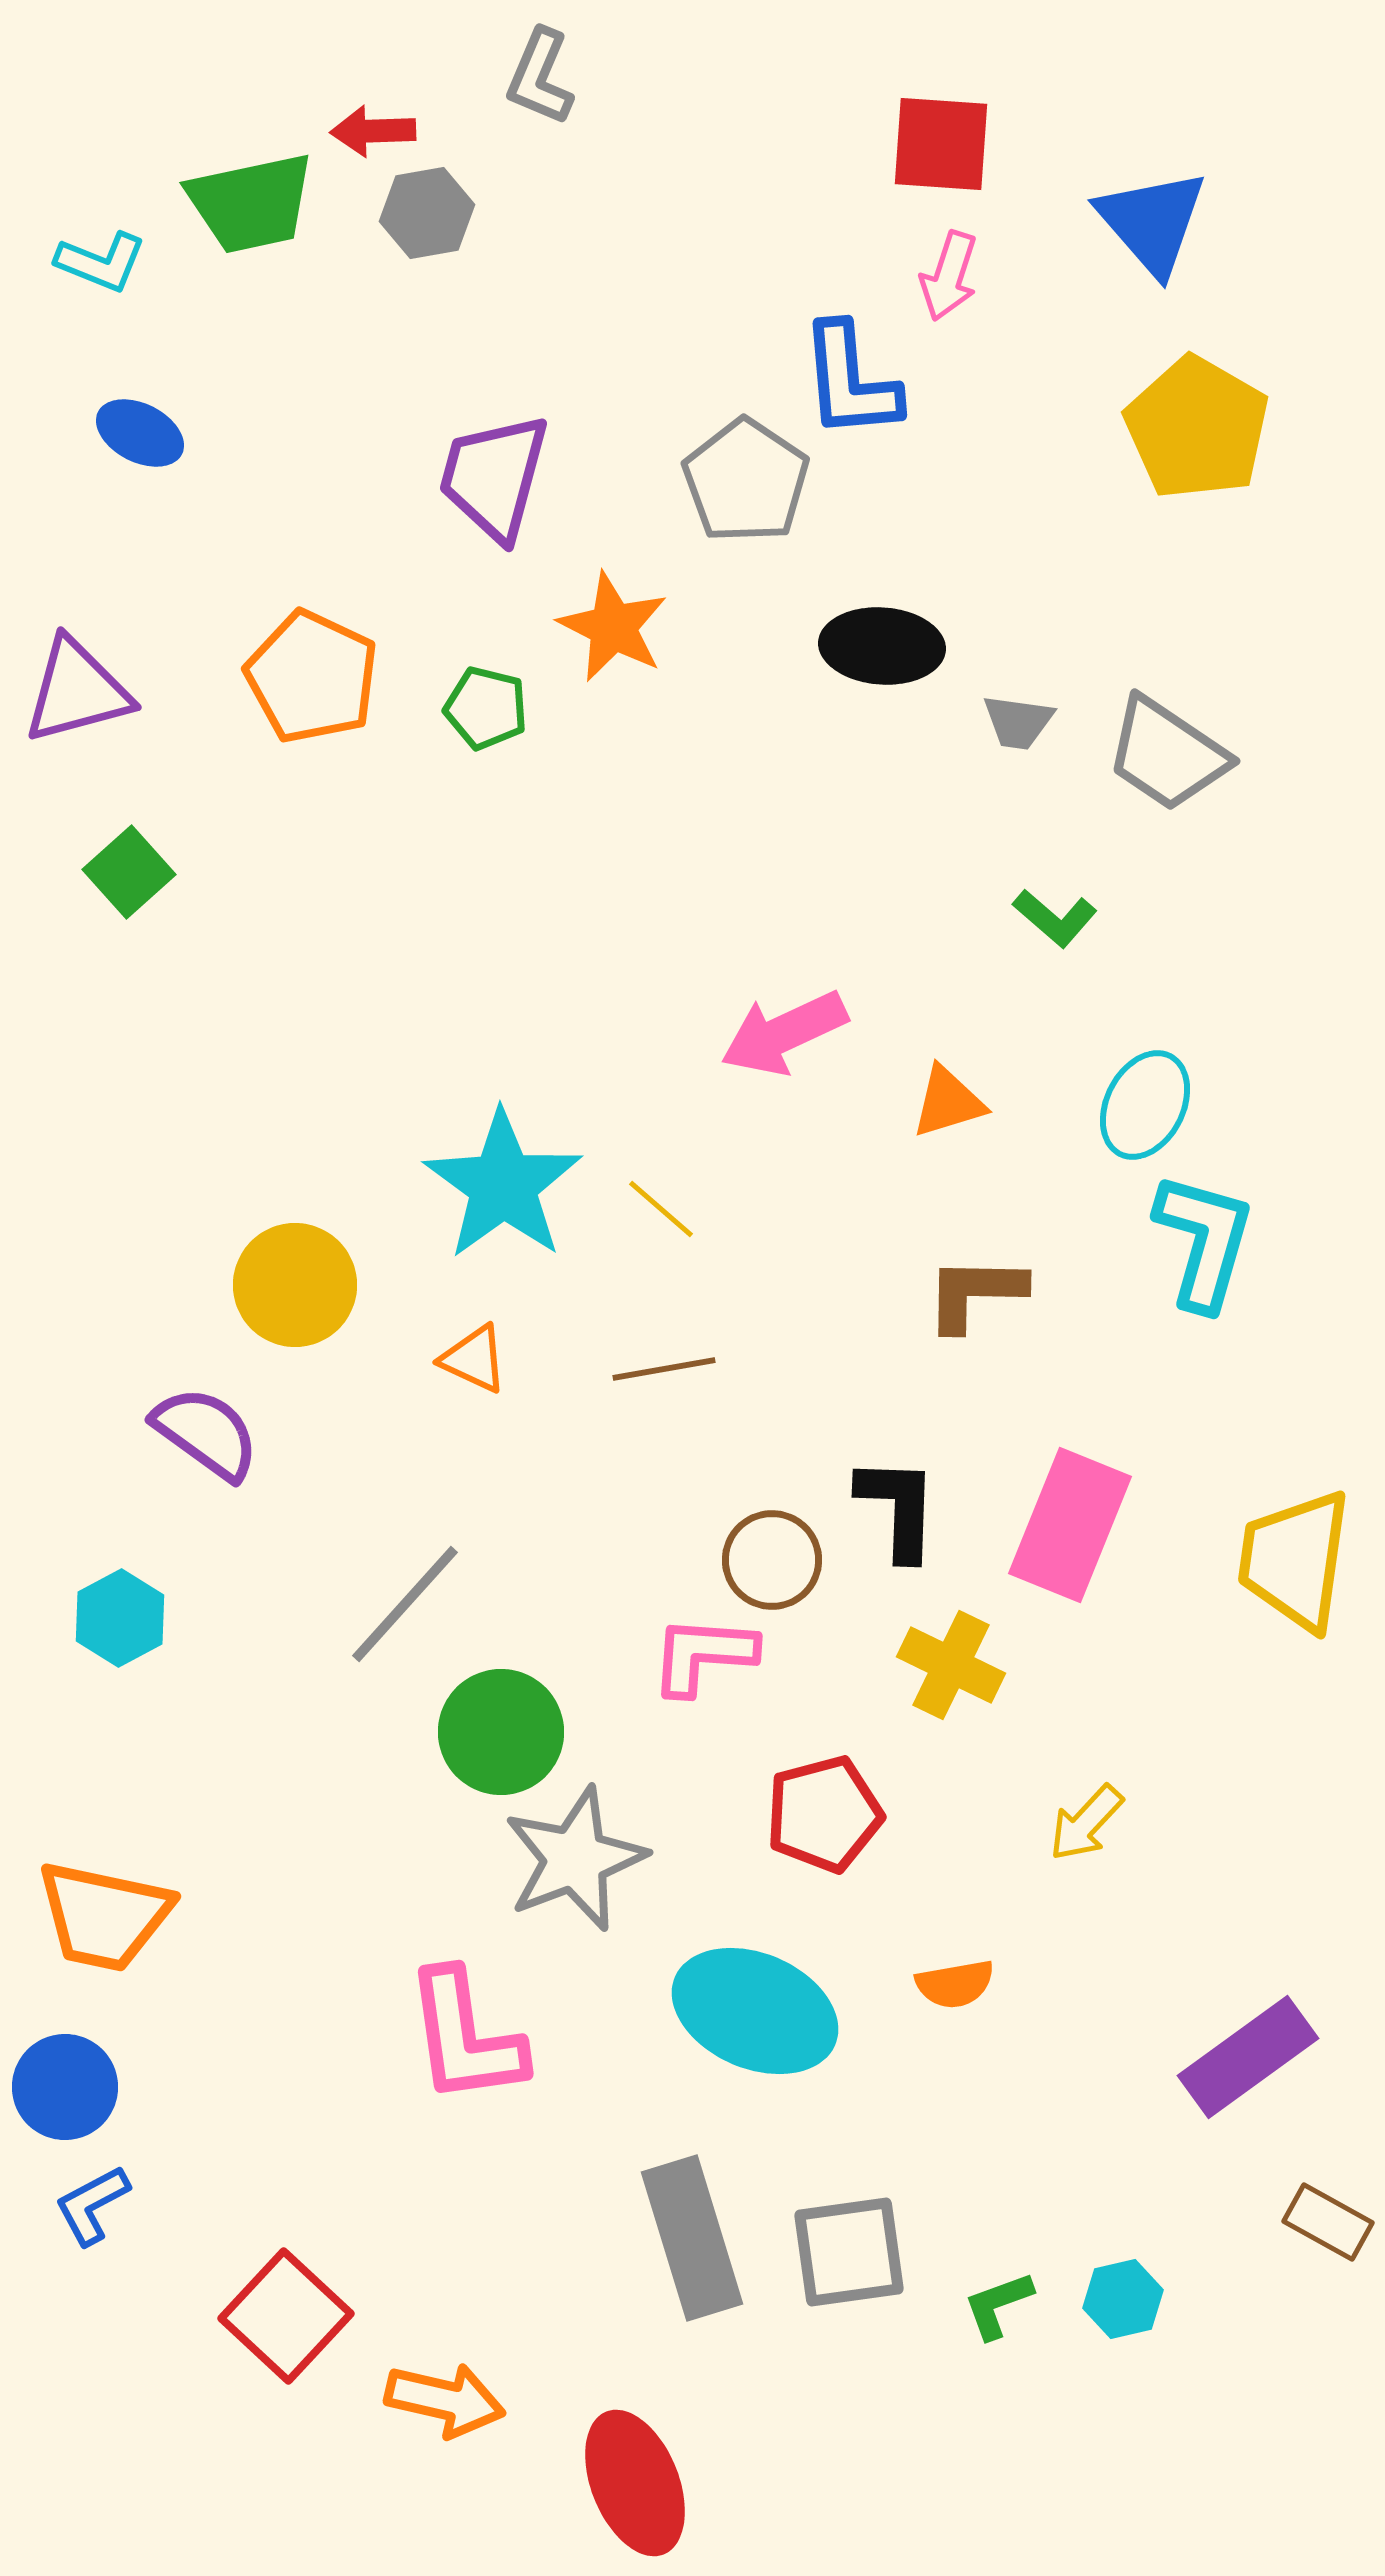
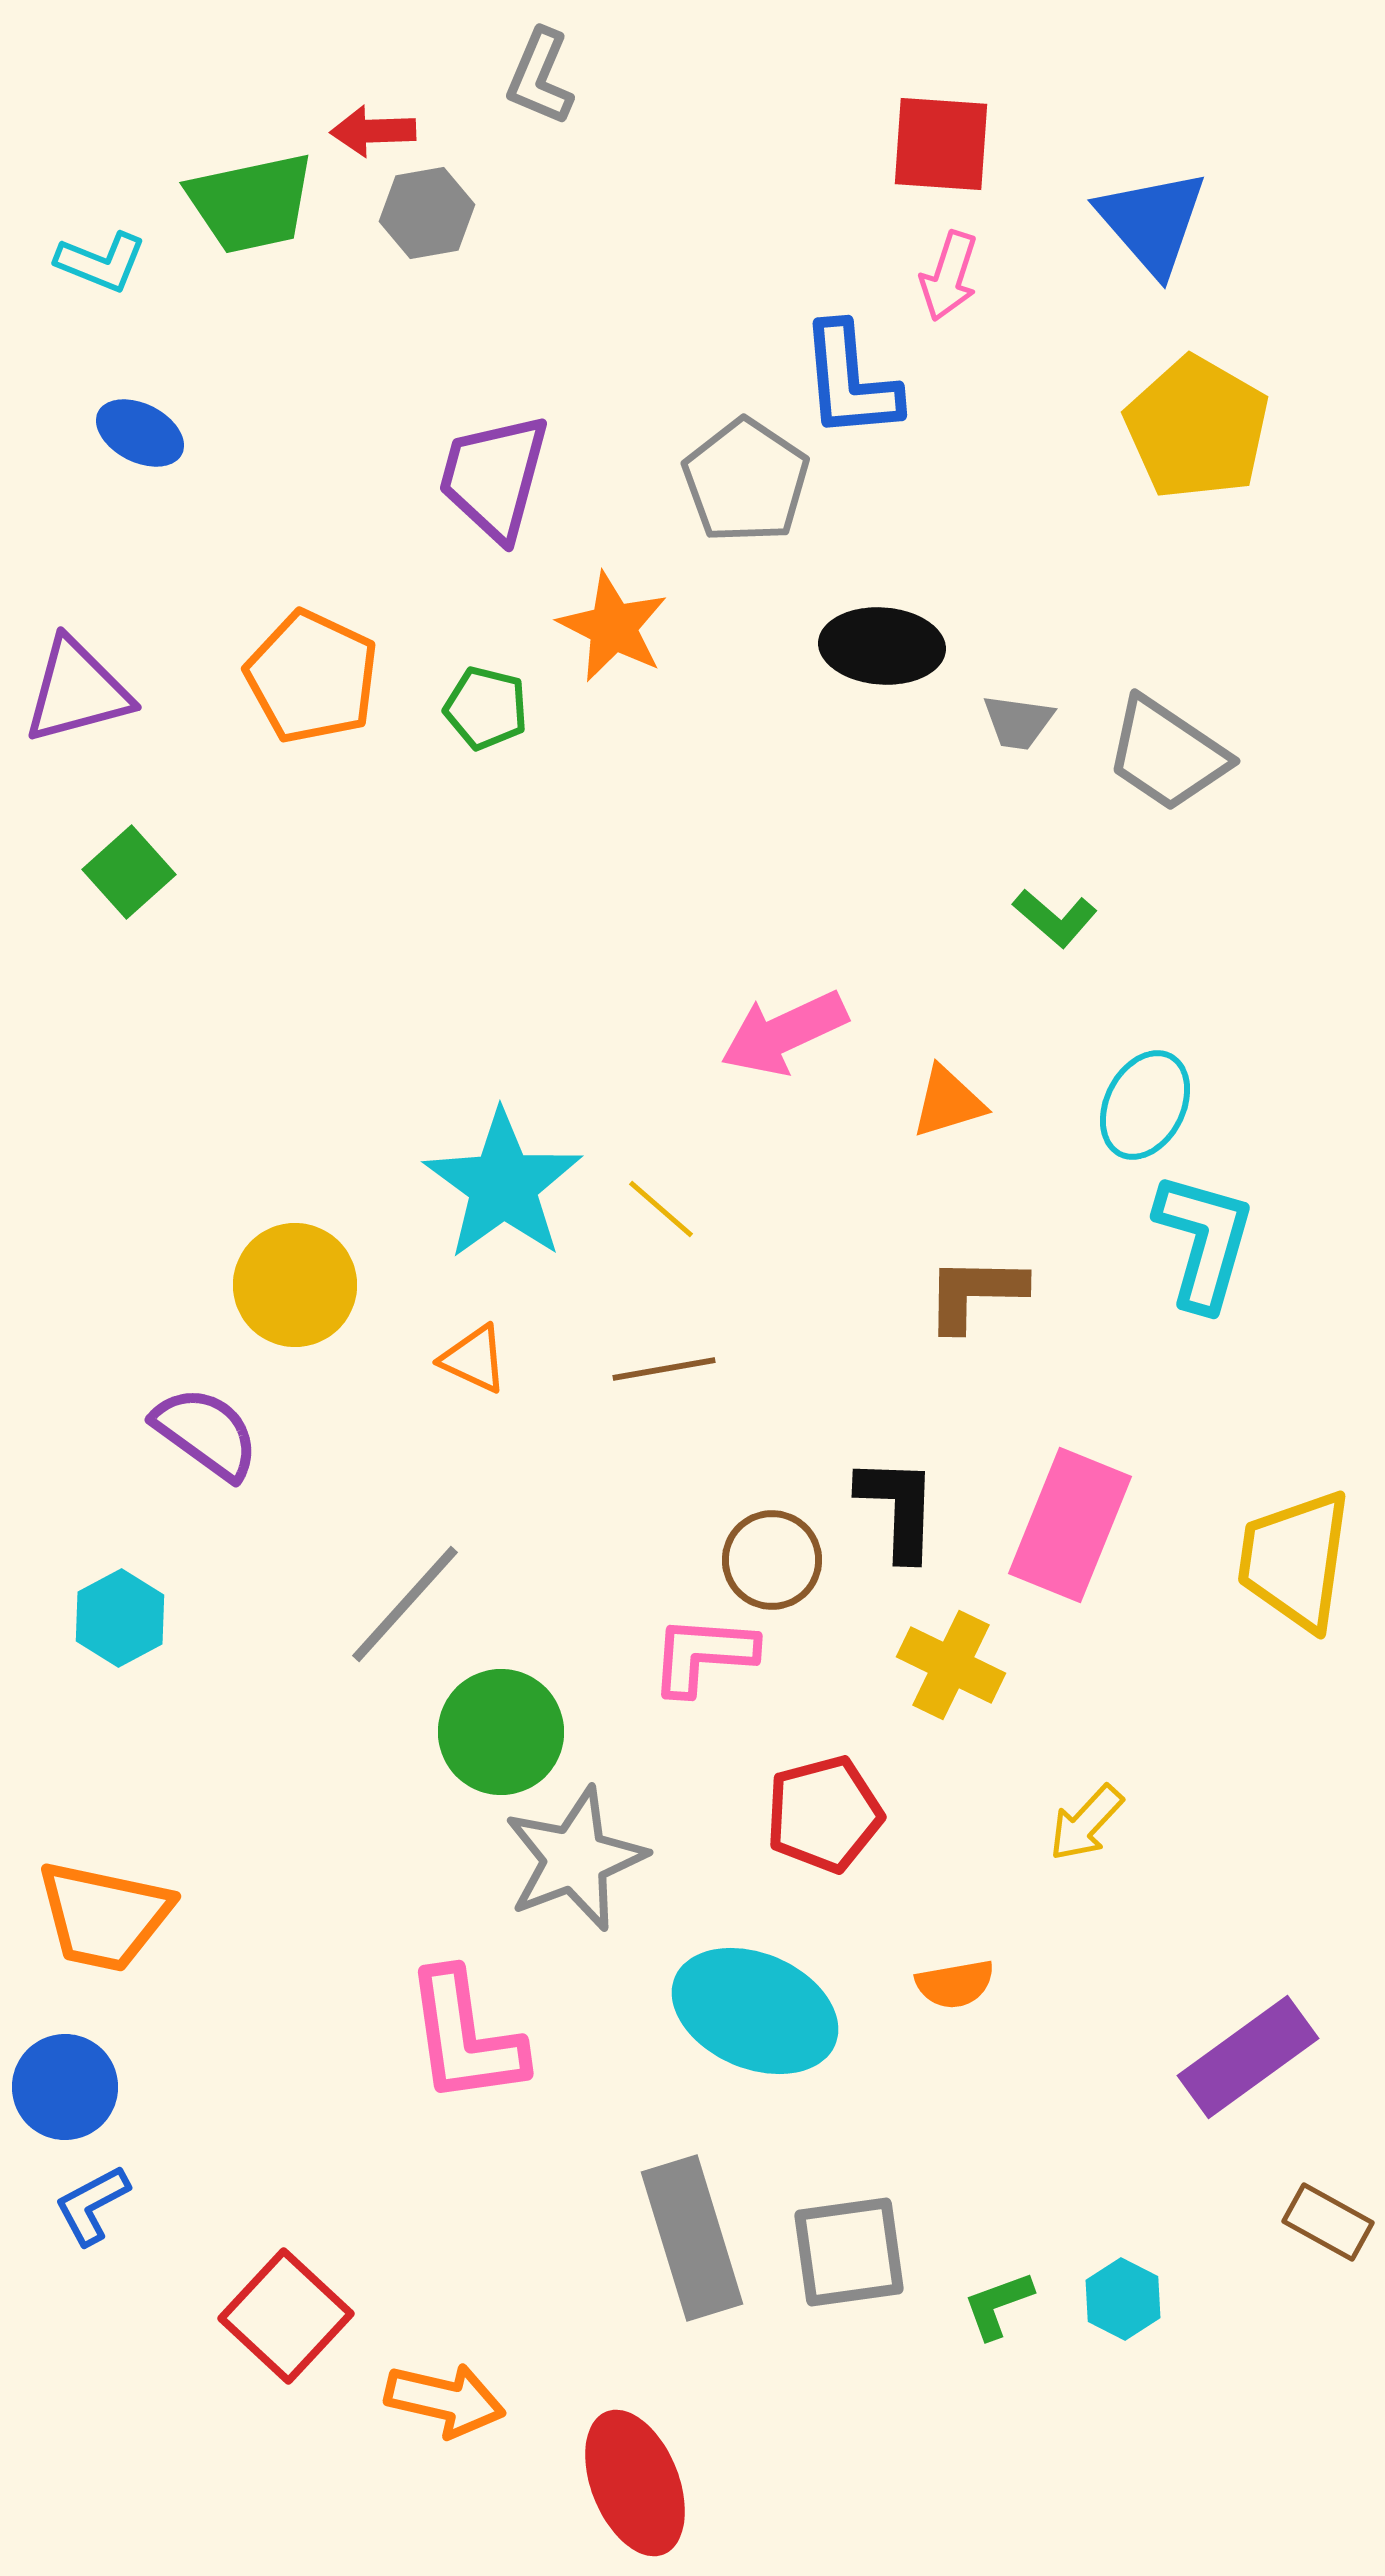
cyan hexagon at (1123, 2299): rotated 20 degrees counterclockwise
